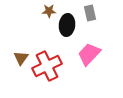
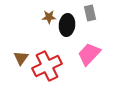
brown star: moved 6 px down
